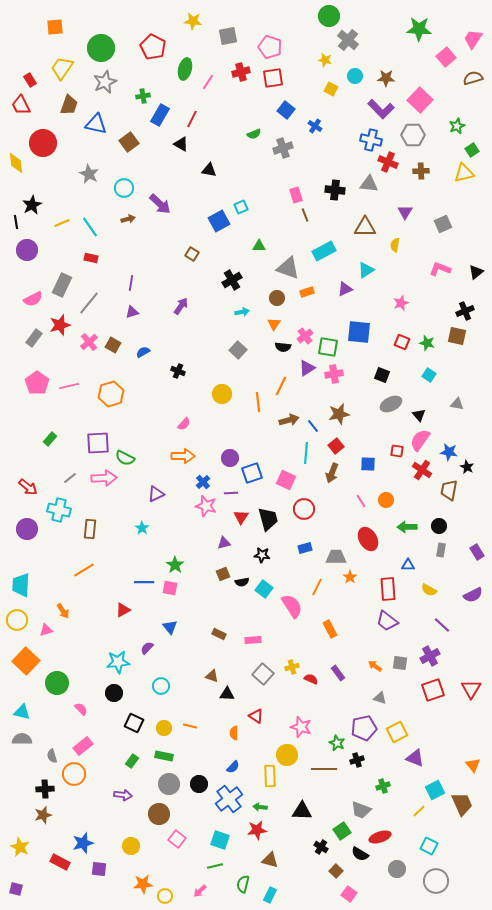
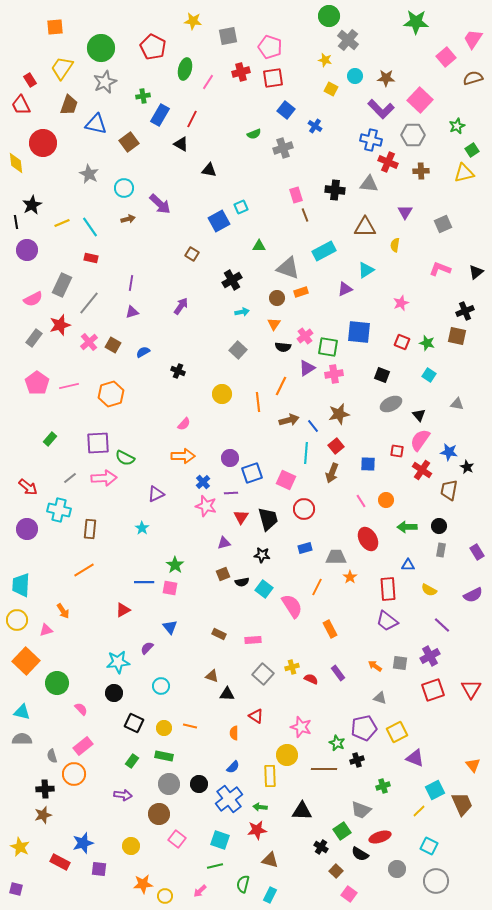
green star at (419, 29): moved 3 px left, 7 px up
orange rectangle at (307, 292): moved 6 px left
